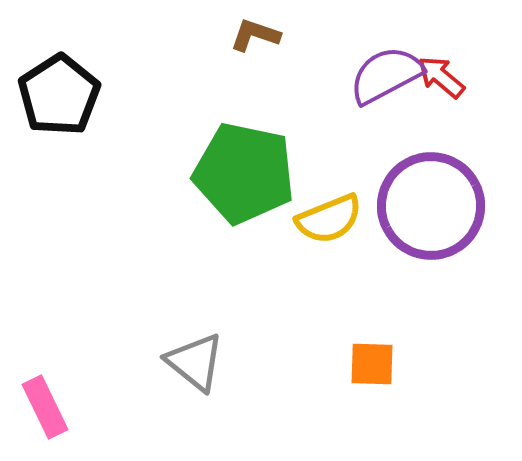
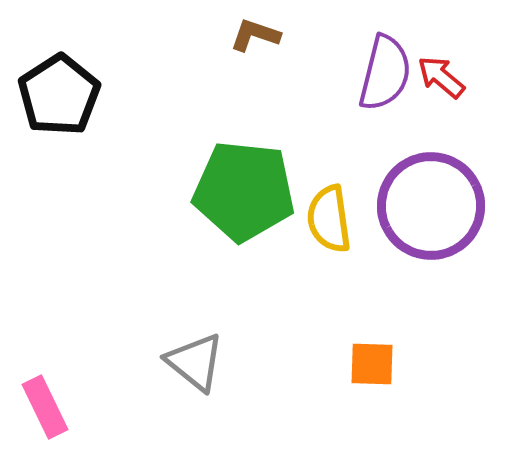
purple semicircle: moved 1 px left, 2 px up; rotated 132 degrees clockwise
green pentagon: moved 18 px down; rotated 6 degrees counterclockwise
yellow semicircle: rotated 104 degrees clockwise
